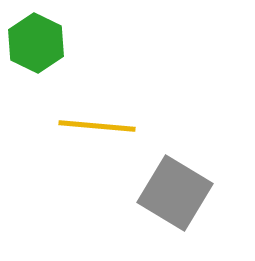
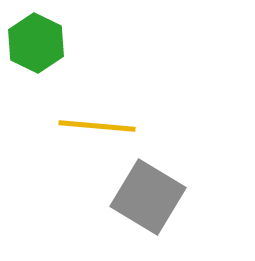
gray square: moved 27 px left, 4 px down
